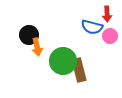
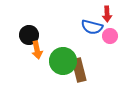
orange arrow: moved 3 px down
